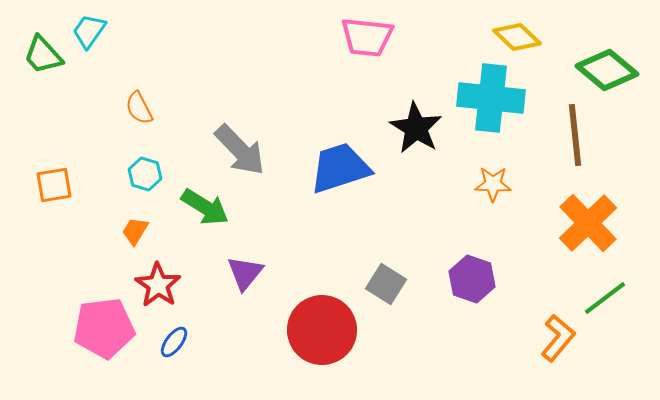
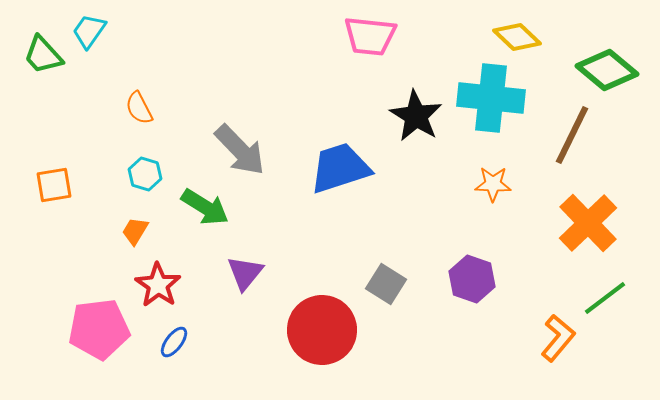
pink trapezoid: moved 3 px right, 1 px up
black star: moved 12 px up
brown line: moved 3 px left; rotated 32 degrees clockwise
pink pentagon: moved 5 px left, 1 px down
